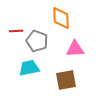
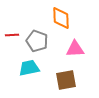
red line: moved 4 px left, 4 px down
